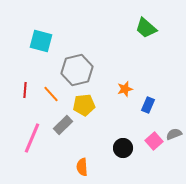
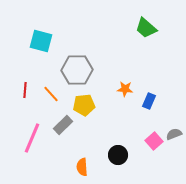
gray hexagon: rotated 12 degrees clockwise
orange star: rotated 21 degrees clockwise
blue rectangle: moved 1 px right, 4 px up
black circle: moved 5 px left, 7 px down
